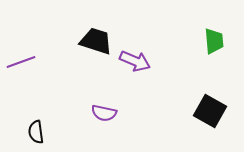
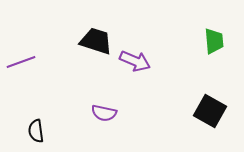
black semicircle: moved 1 px up
